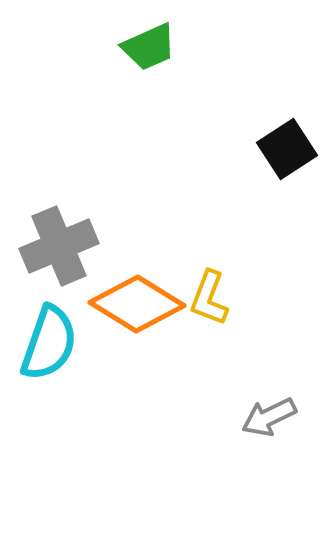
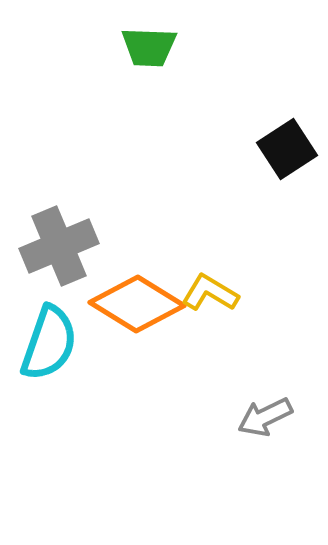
green trapezoid: rotated 26 degrees clockwise
yellow L-shape: moved 1 px right, 5 px up; rotated 100 degrees clockwise
gray arrow: moved 4 px left
